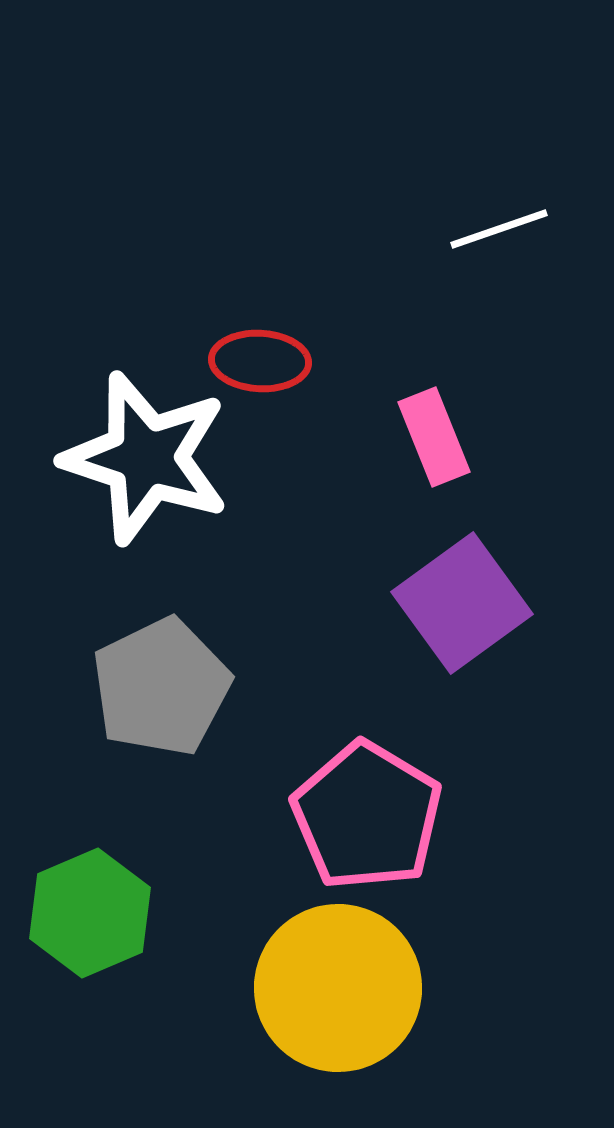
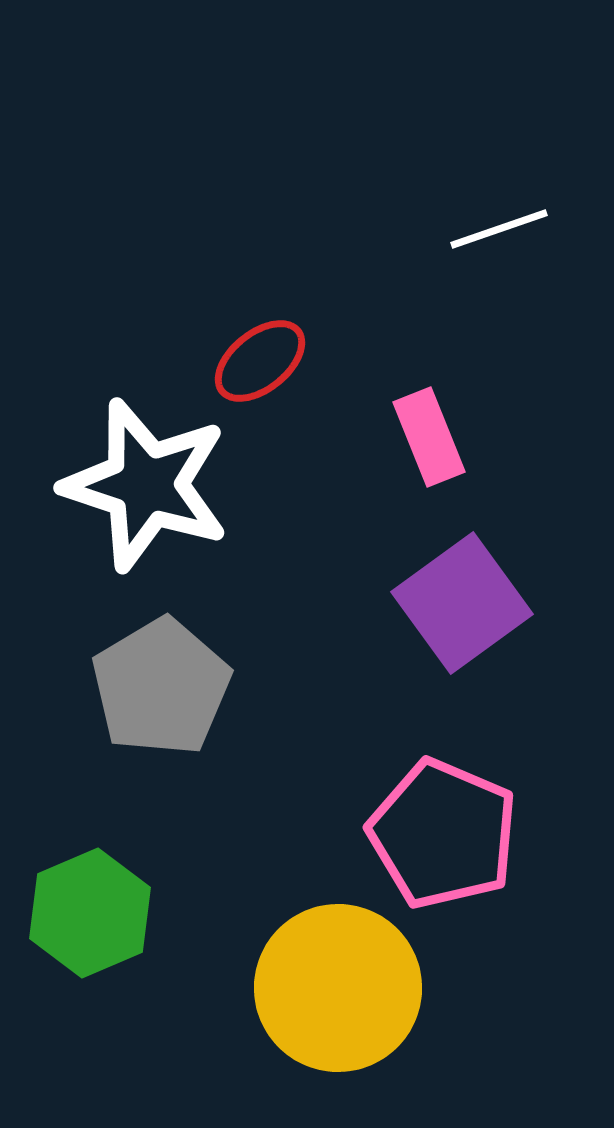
red ellipse: rotated 42 degrees counterclockwise
pink rectangle: moved 5 px left
white star: moved 27 px down
gray pentagon: rotated 5 degrees counterclockwise
pink pentagon: moved 76 px right, 18 px down; rotated 8 degrees counterclockwise
